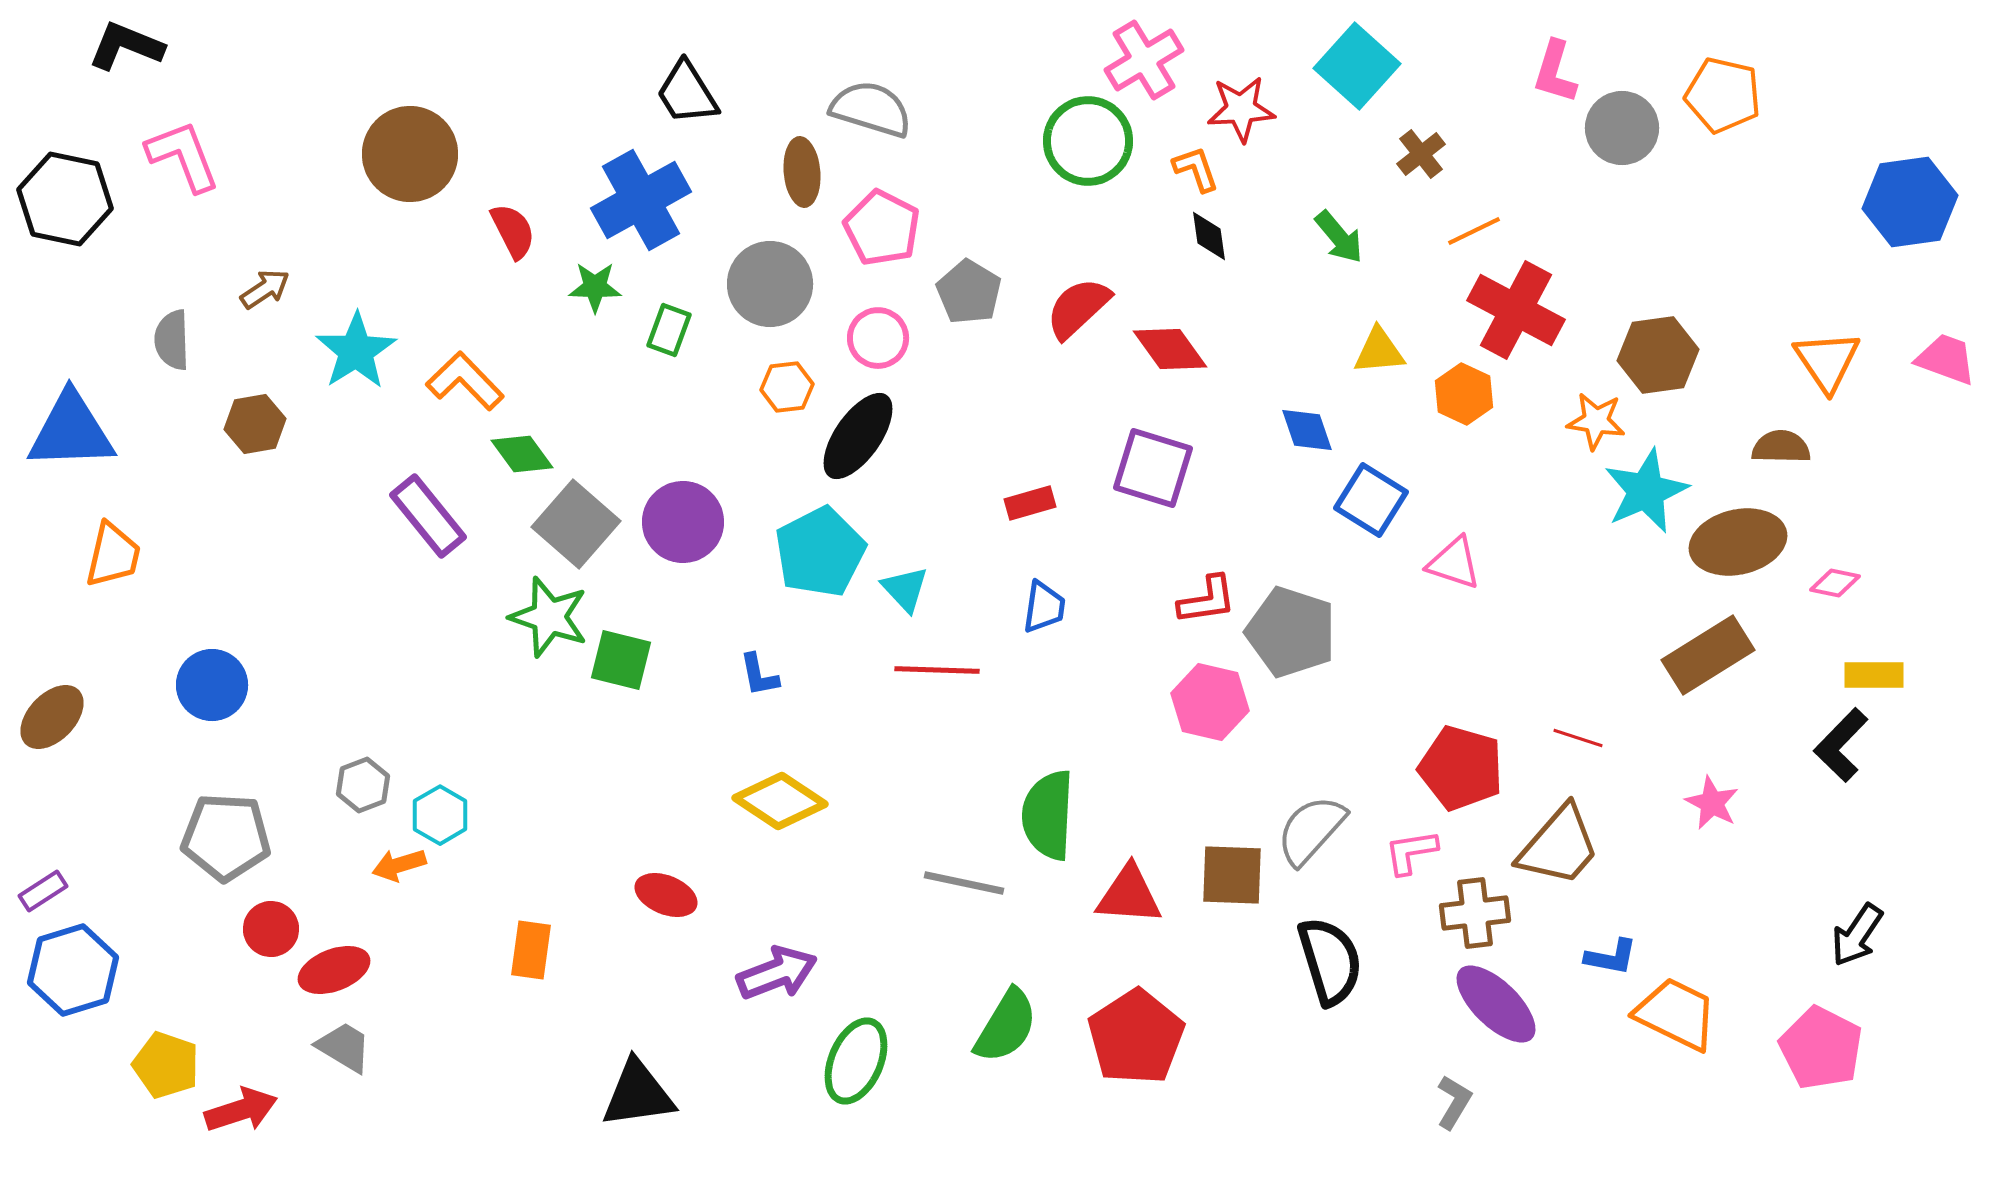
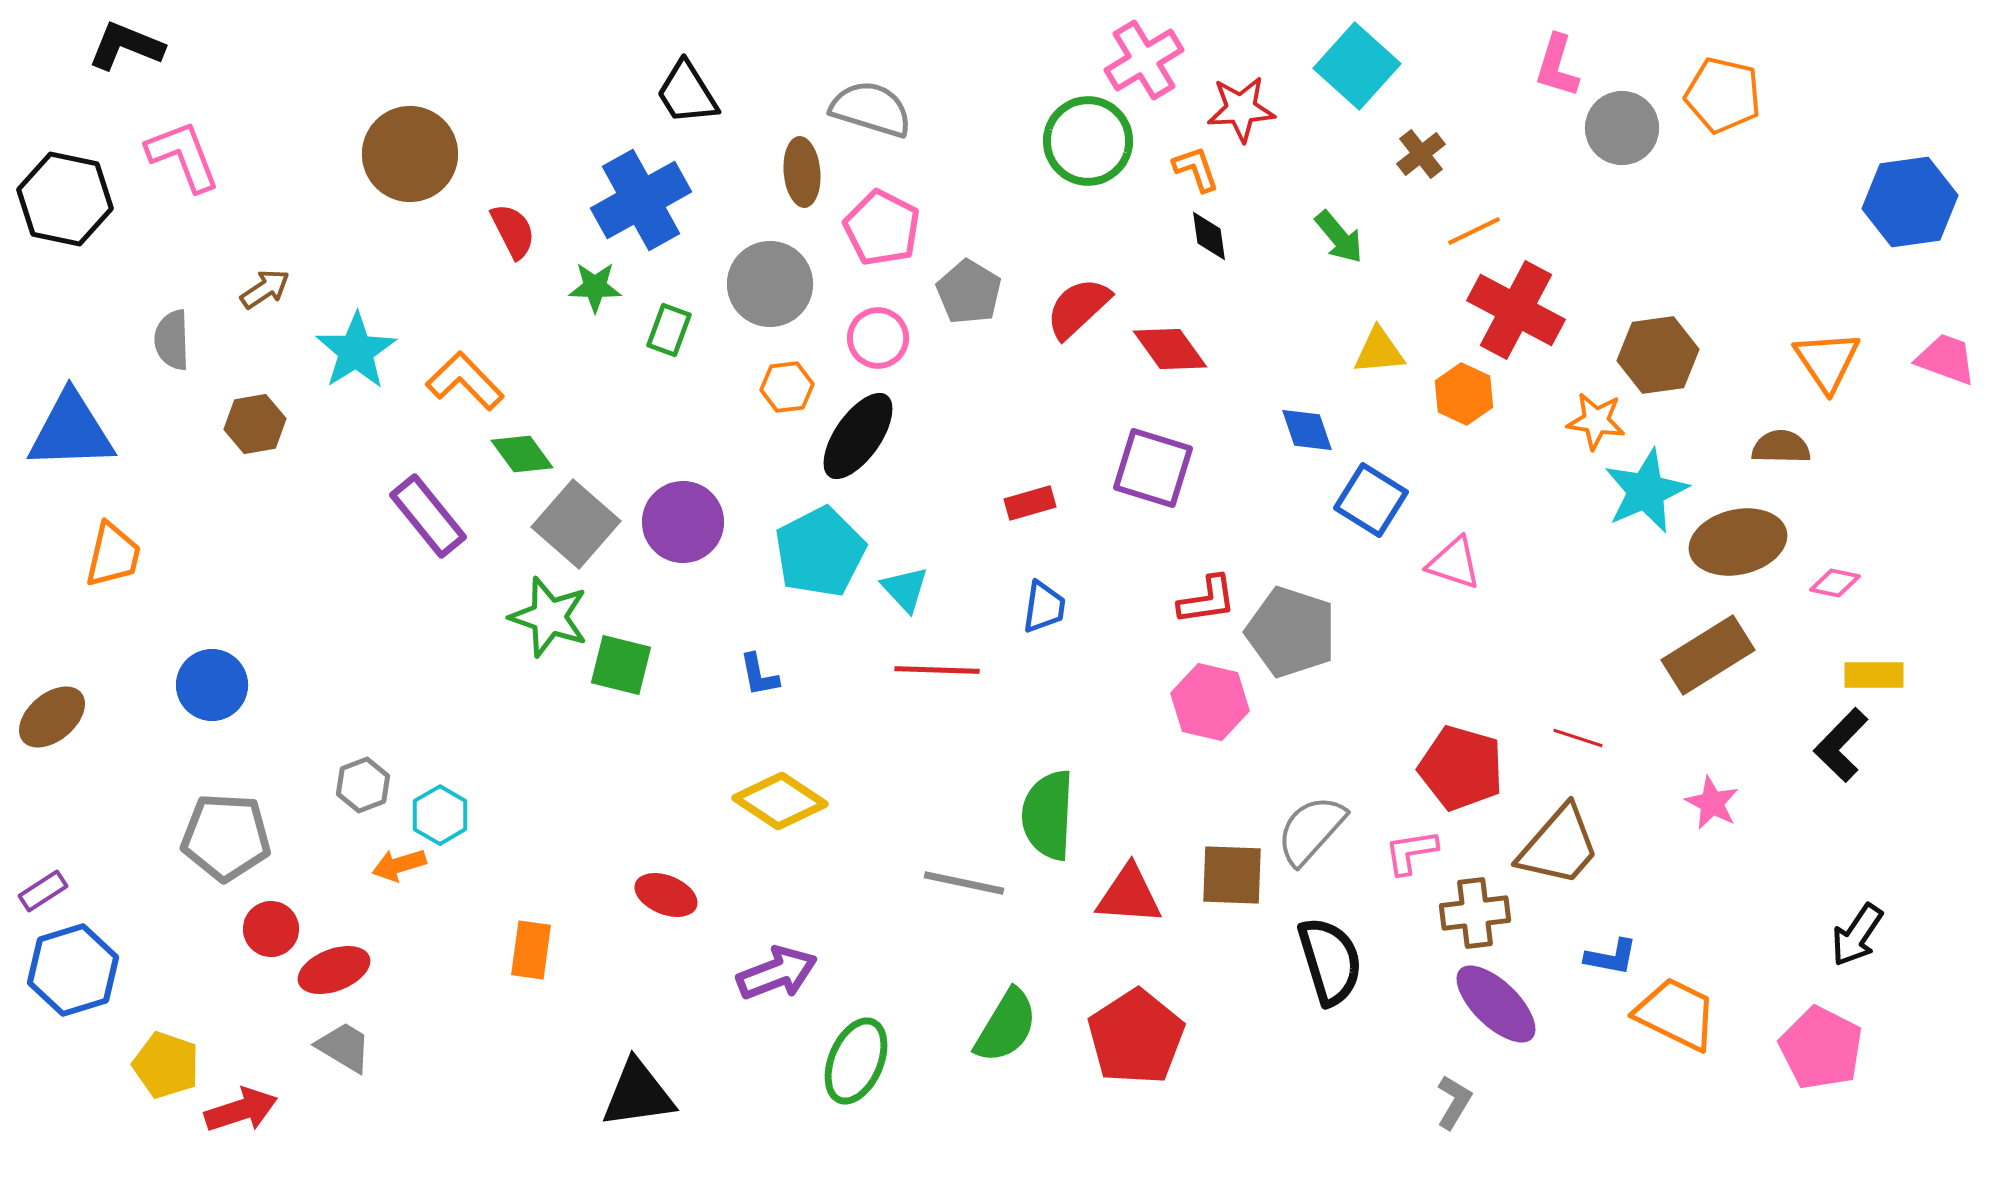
pink L-shape at (1555, 72): moved 2 px right, 6 px up
green square at (621, 660): moved 5 px down
brown ellipse at (52, 717): rotated 6 degrees clockwise
